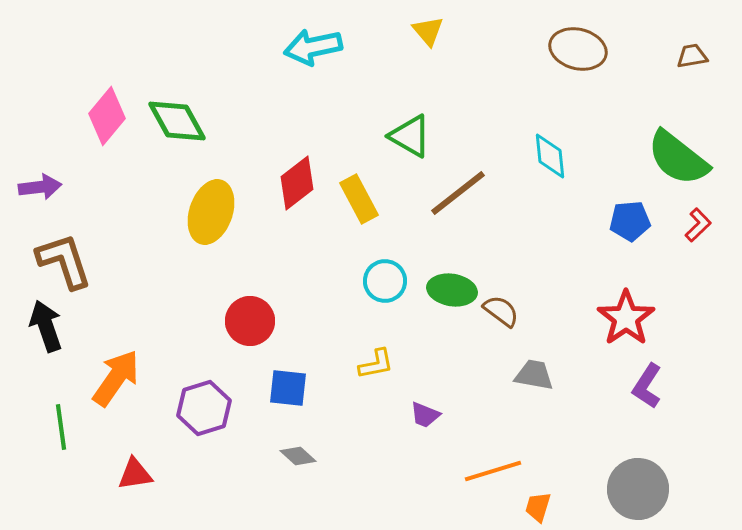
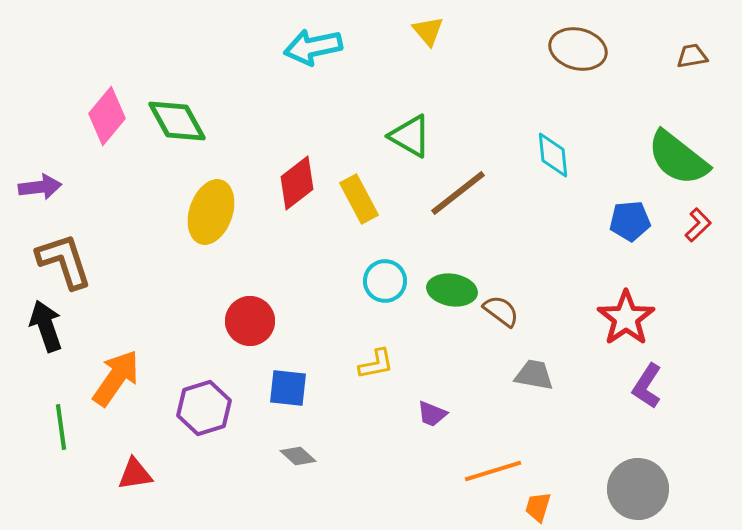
cyan diamond: moved 3 px right, 1 px up
purple trapezoid: moved 7 px right, 1 px up
